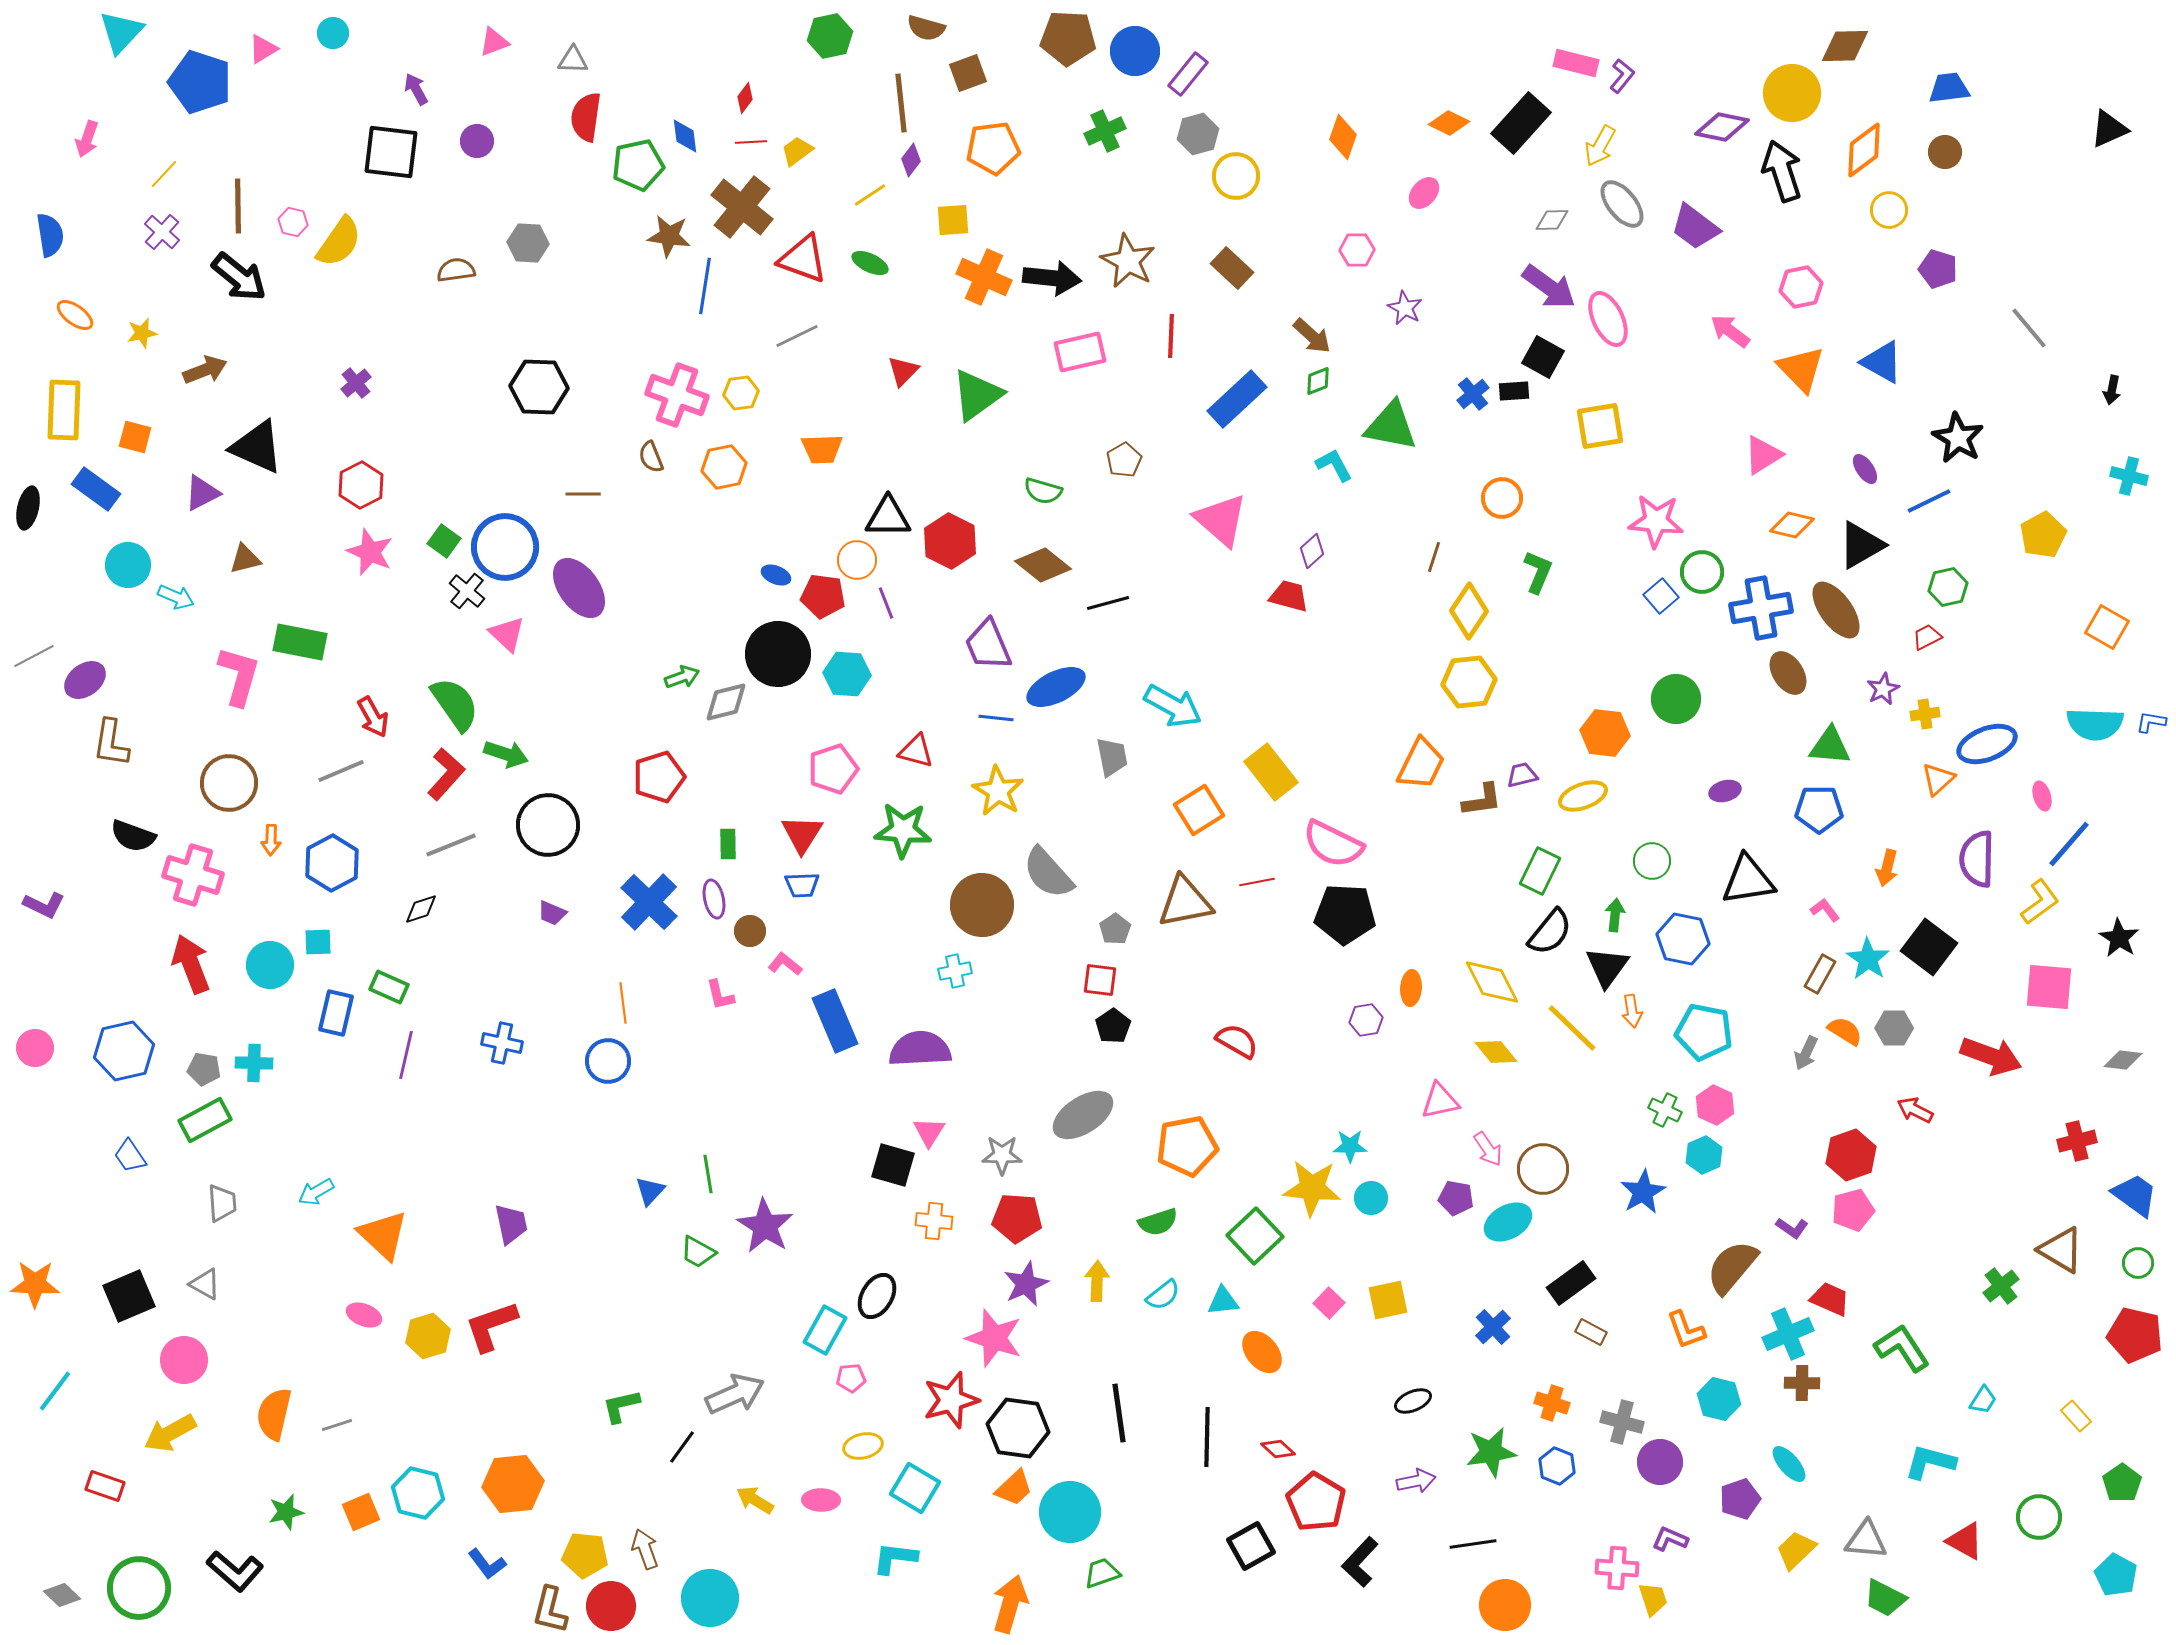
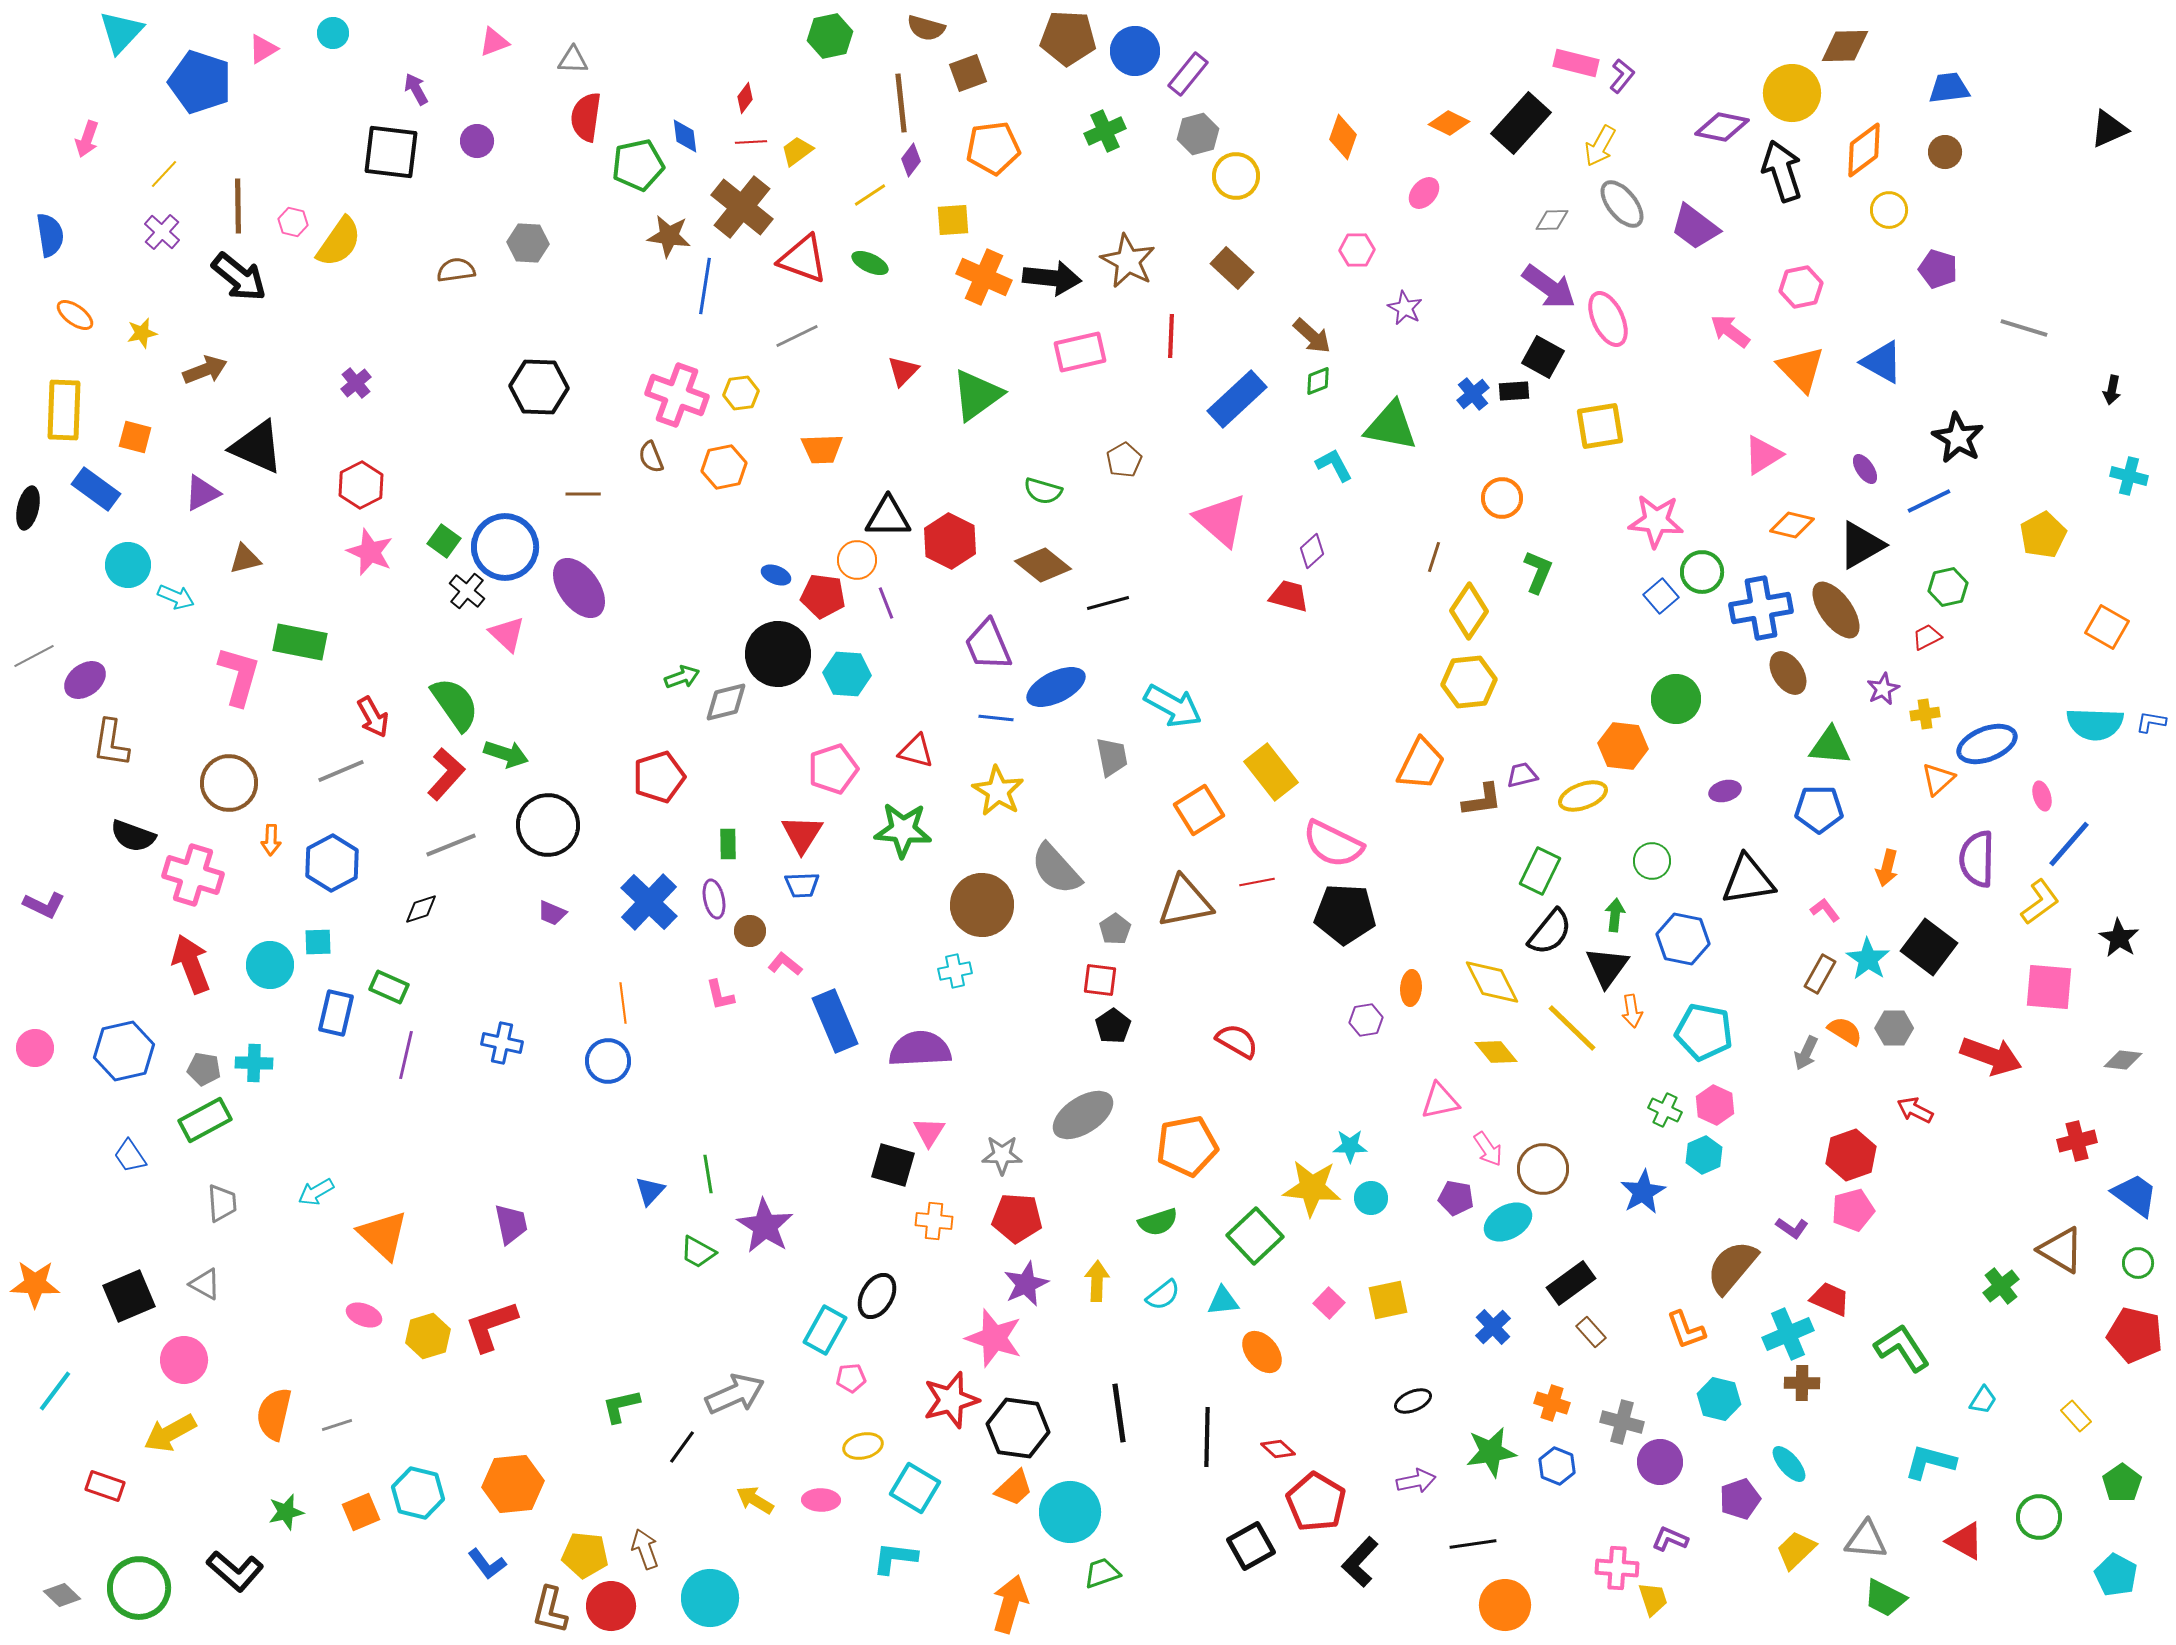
gray line at (2029, 328): moved 5 px left; rotated 33 degrees counterclockwise
orange hexagon at (1605, 733): moved 18 px right, 13 px down
gray semicircle at (1048, 873): moved 8 px right, 4 px up
brown rectangle at (1591, 1332): rotated 20 degrees clockwise
